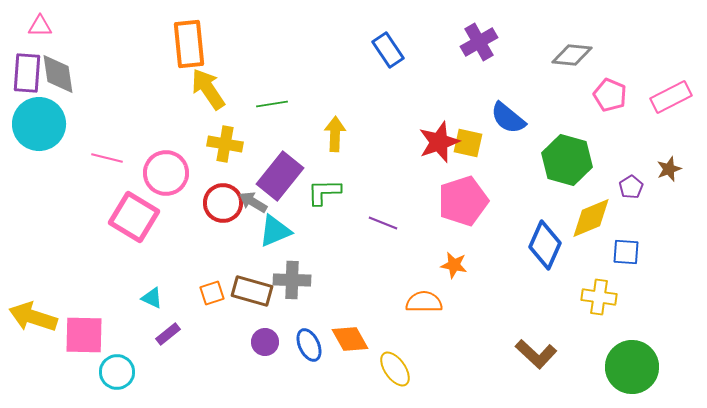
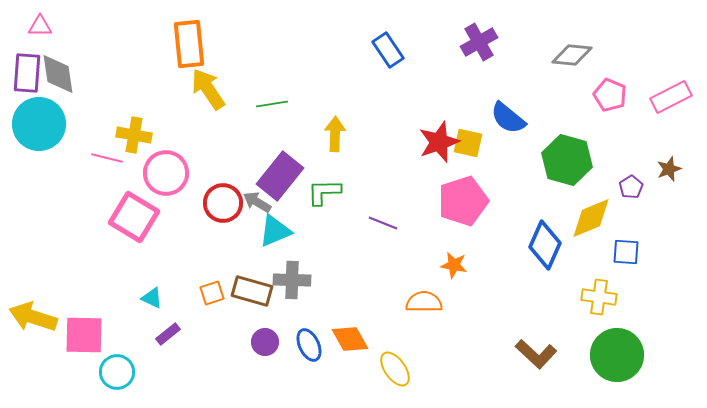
yellow cross at (225, 144): moved 91 px left, 9 px up
gray arrow at (253, 202): moved 4 px right
green circle at (632, 367): moved 15 px left, 12 px up
